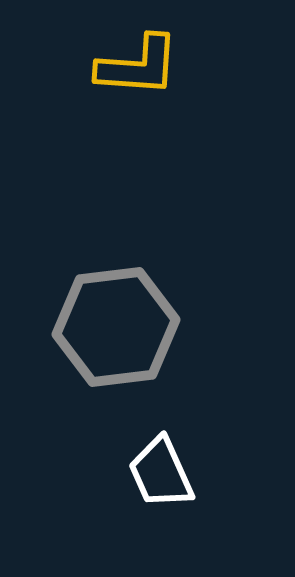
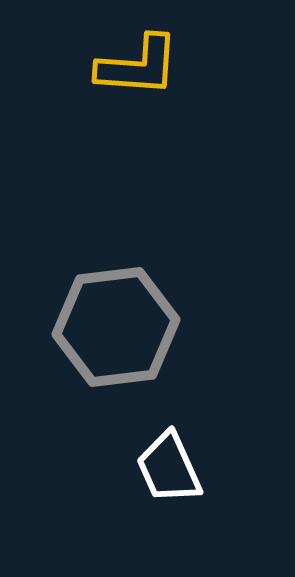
white trapezoid: moved 8 px right, 5 px up
